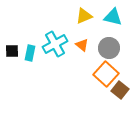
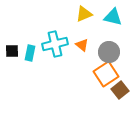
yellow triangle: moved 2 px up
cyan cross: rotated 15 degrees clockwise
gray circle: moved 4 px down
orange square: rotated 15 degrees clockwise
brown square: rotated 12 degrees clockwise
